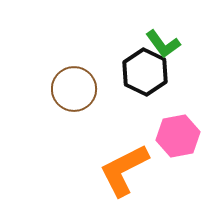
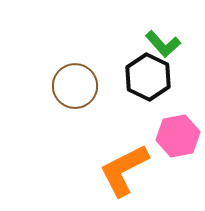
green L-shape: rotated 6 degrees counterclockwise
black hexagon: moved 3 px right, 5 px down
brown circle: moved 1 px right, 3 px up
